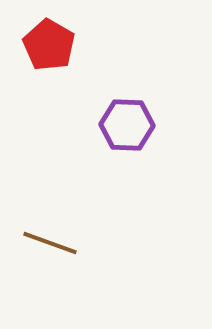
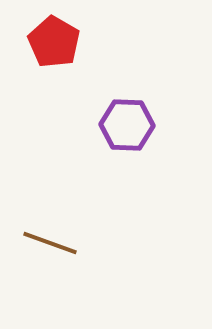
red pentagon: moved 5 px right, 3 px up
